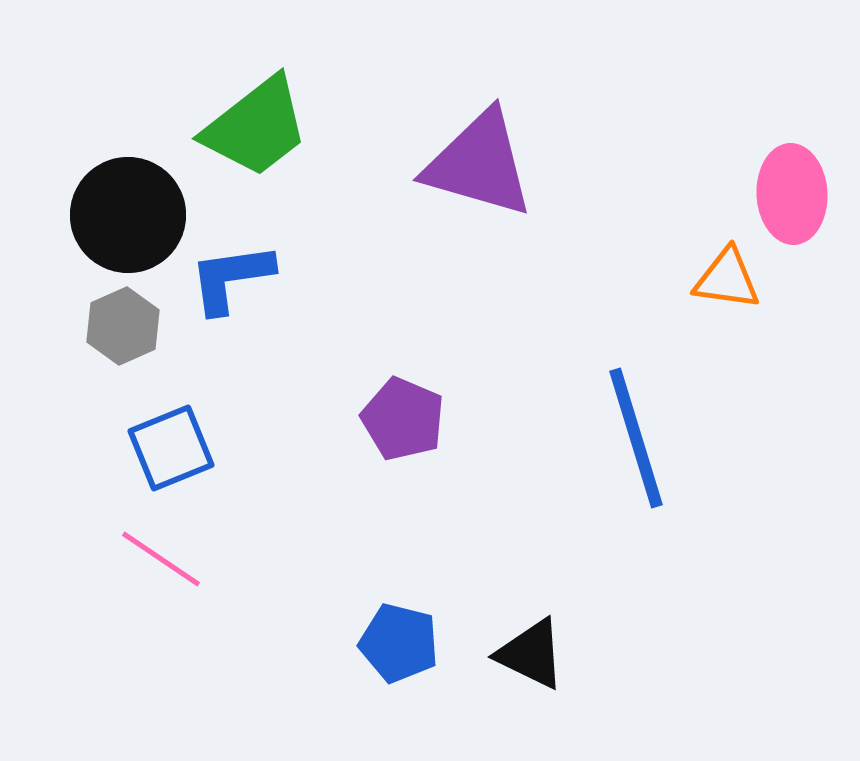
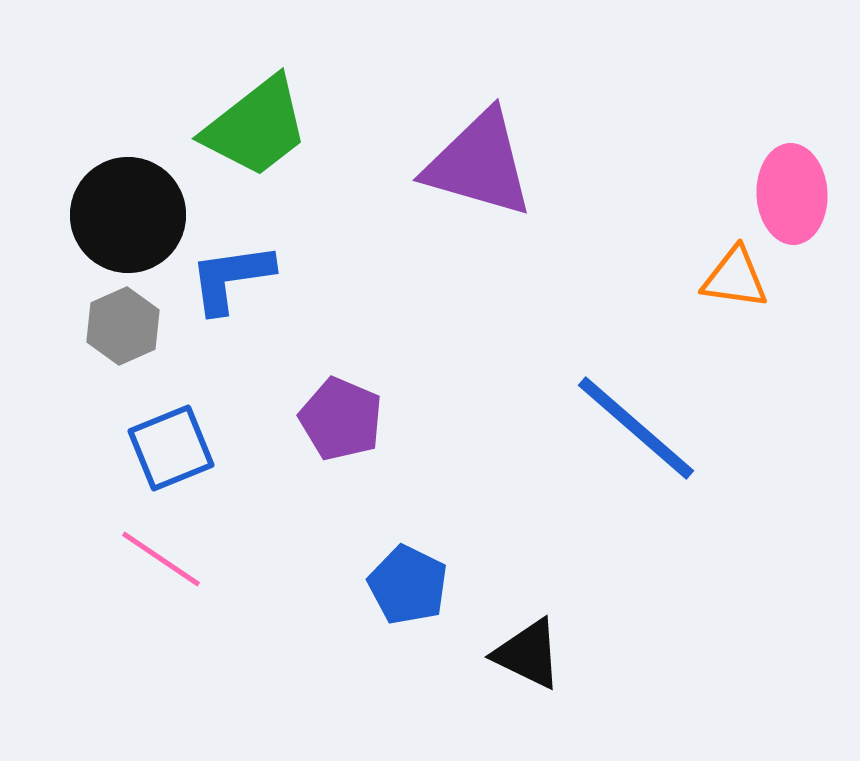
orange triangle: moved 8 px right, 1 px up
purple pentagon: moved 62 px left
blue line: moved 10 px up; rotated 32 degrees counterclockwise
blue pentagon: moved 9 px right, 58 px up; rotated 12 degrees clockwise
black triangle: moved 3 px left
